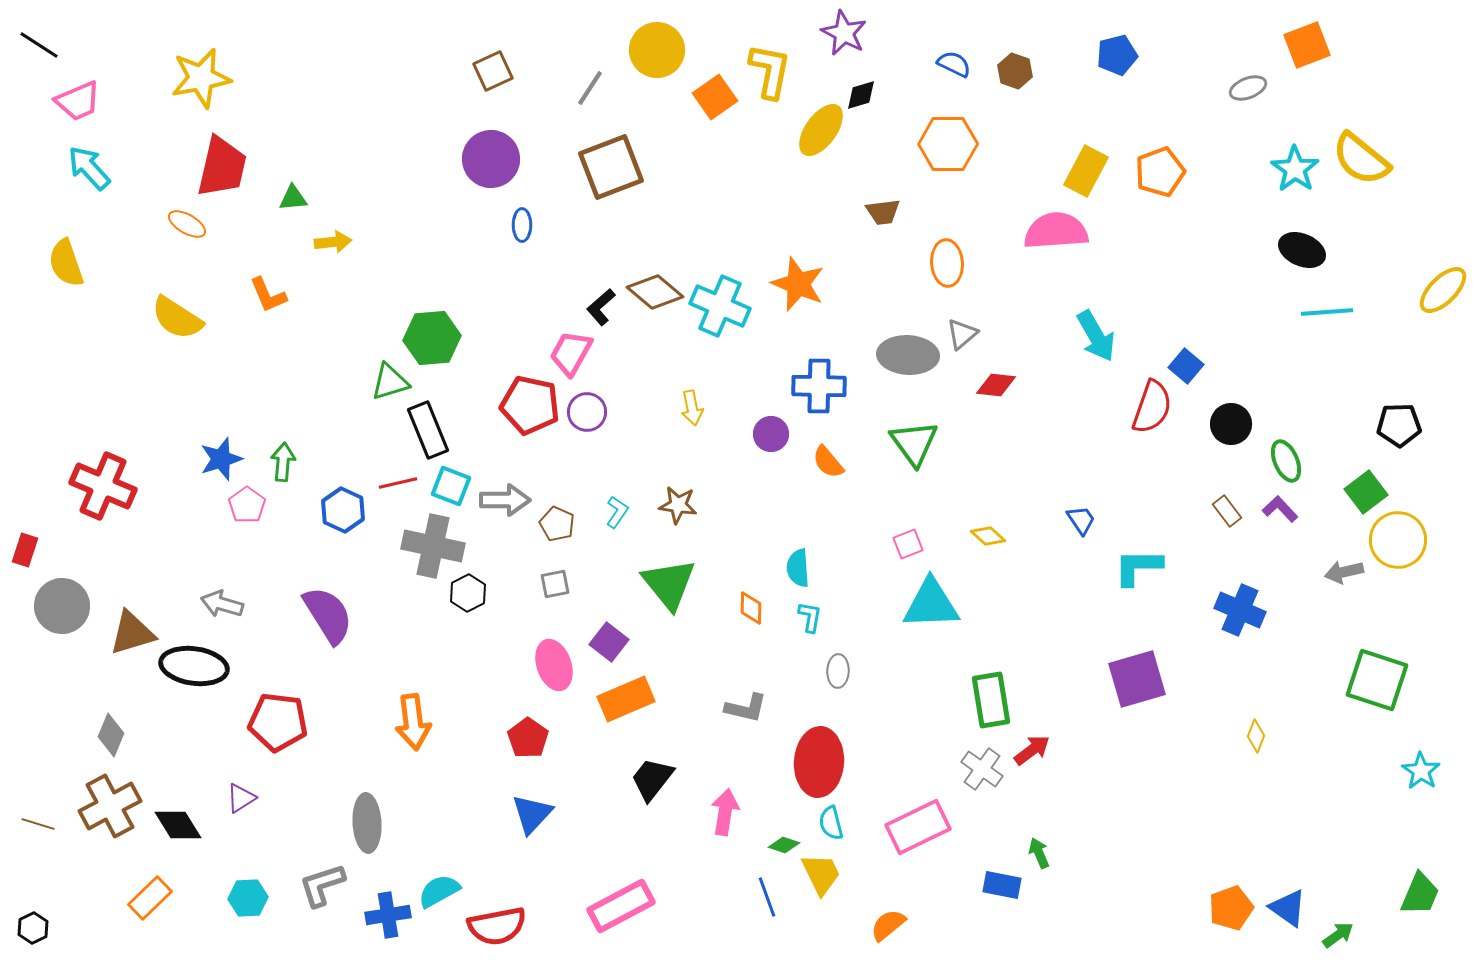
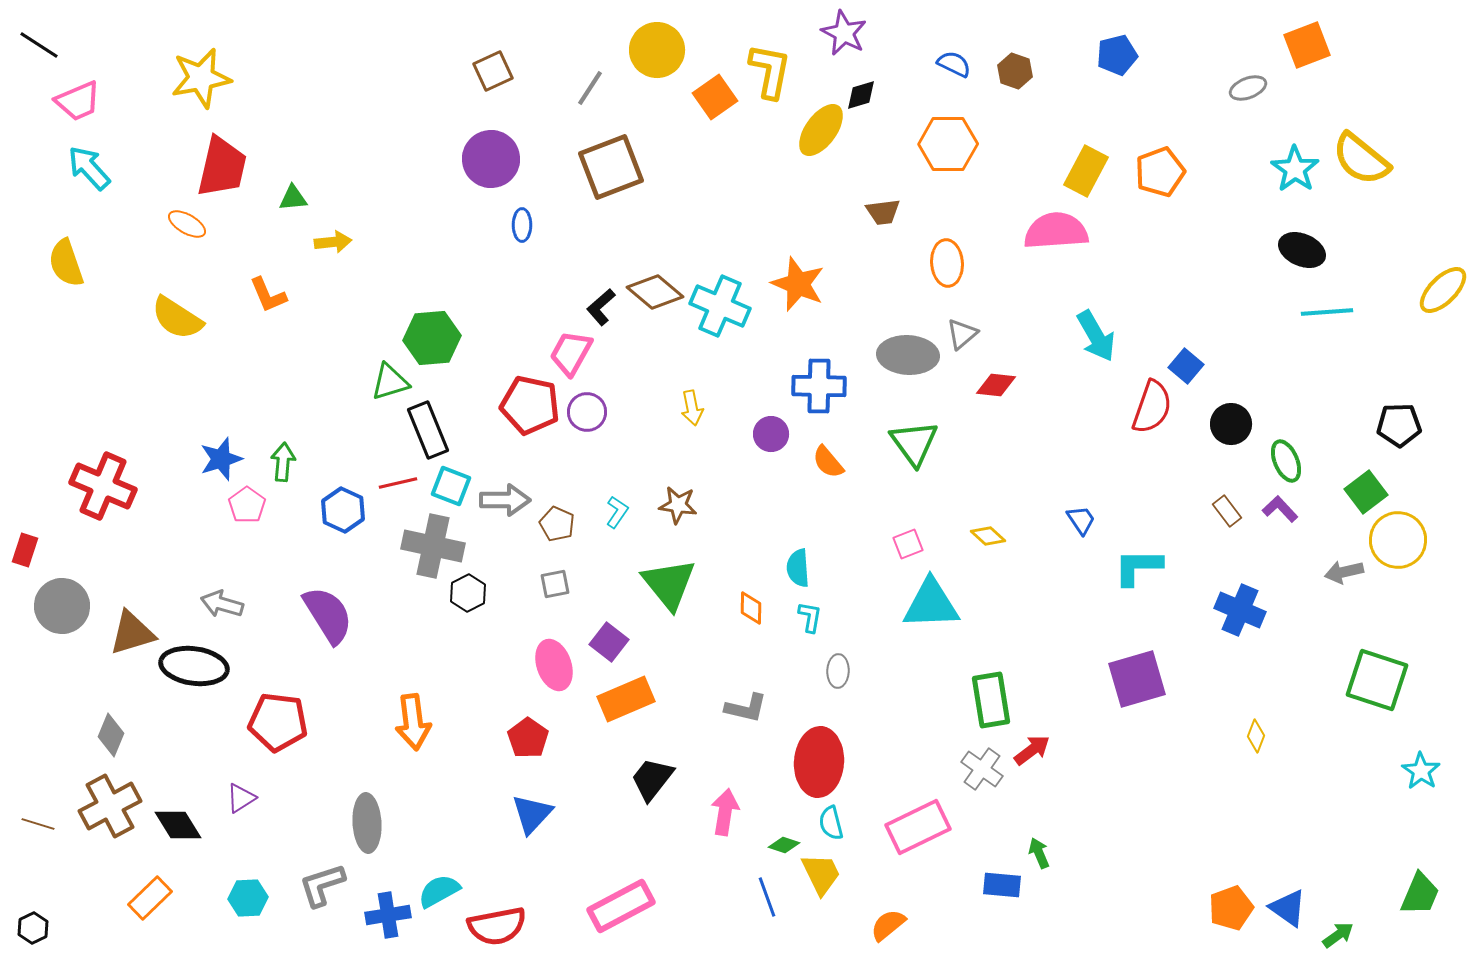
blue rectangle at (1002, 885): rotated 6 degrees counterclockwise
